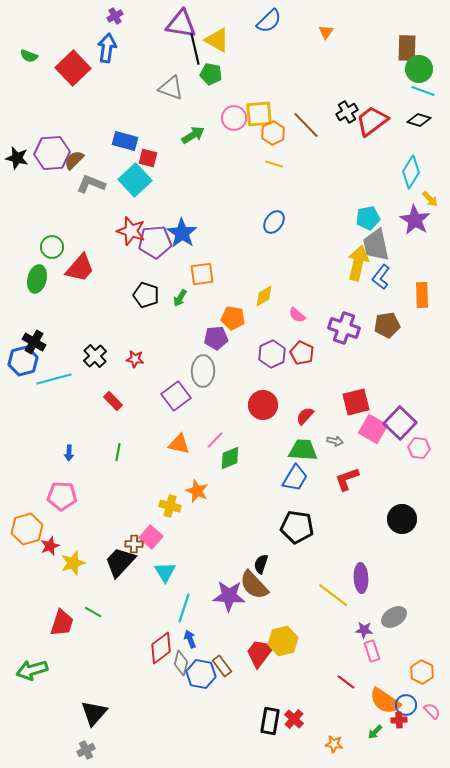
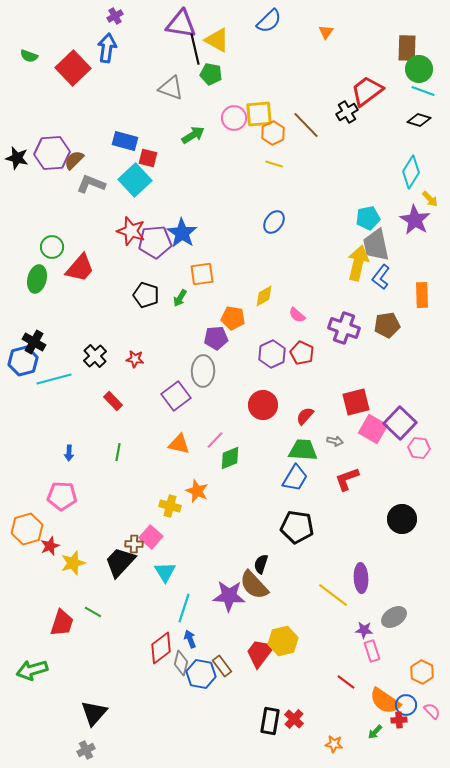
red trapezoid at (372, 121): moved 5 px left, 30 px up
